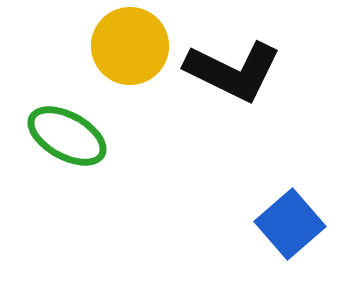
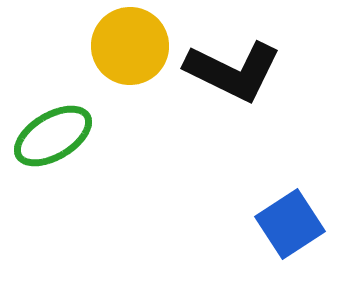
green ellipse: moved 14 px left; rotated 60 degrees counterclockwise
blue square: rotated 8 degrees clockwise
